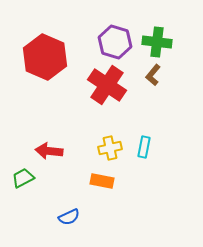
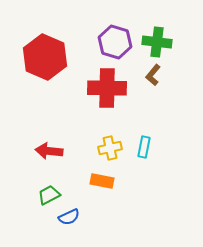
red cross: moved 3 px down; rotated 33 degrees counterclockwise
green trapezoid: moved 26 px right, 17 px down
